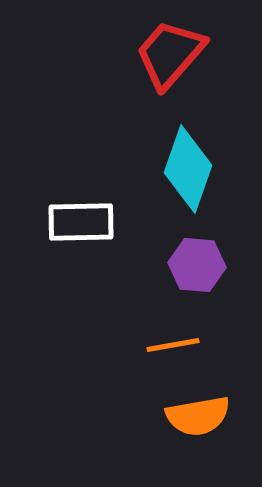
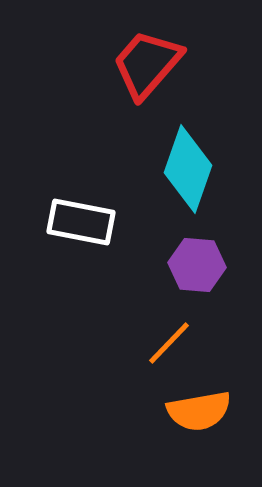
red trapezoid: moved 23 px left, 10 px down
white rectangle: rotated 12 degrees clockwise
orange line: moved 4 px left, 2 px up; rotated 36 degrees counterclockwise
orange semicircle: moved 1 px right, 5 px up
